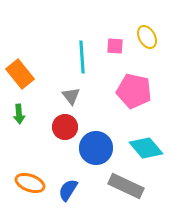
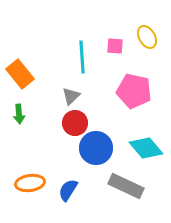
gray triangle: rotated 24 degrees clockwise
red circle: moved 10 px right, 4 px up
orange ellipse: rotated 28 degrees counterclockwise
